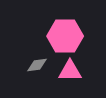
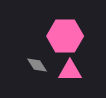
gray diamond: rotated 65 degrees clockwise
